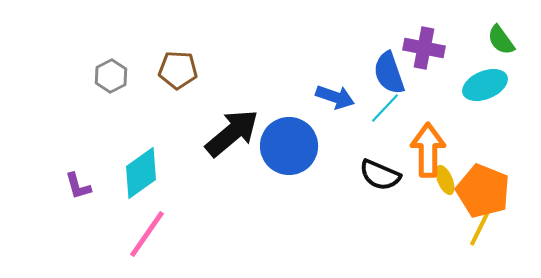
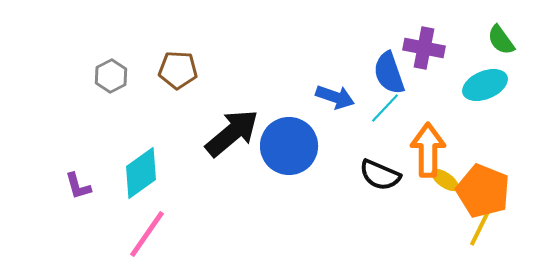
yellow ellipse: rotated 32 degrees counterclockwise
